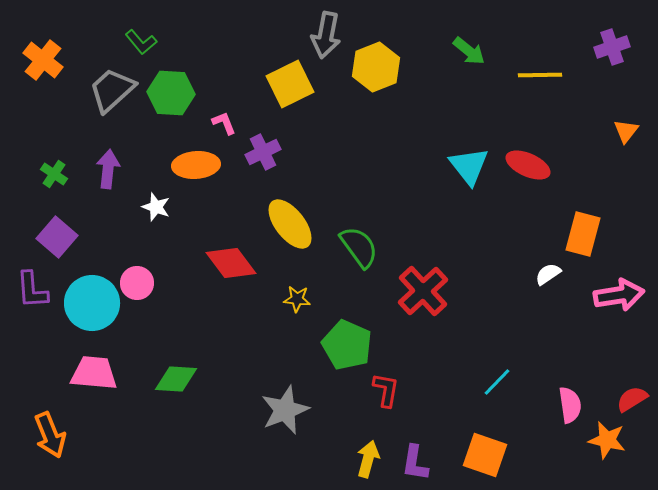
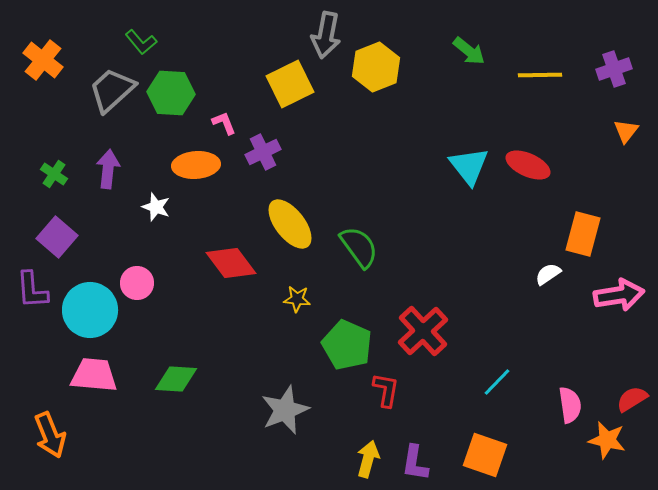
purple cross at (612, 47): moved 2 px right, 22 px down
red cross at (423, 291): moved 40 px down
cyan circle at (92, 303): moved 2 px left, 7 px down
pink trapezoid at (94, 373): moved 2 px down
